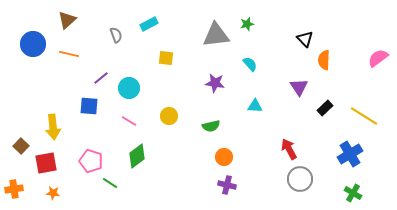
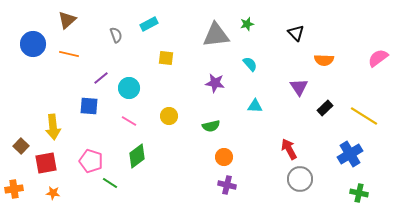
black triangle: moved 9 px left, 6 px up
orange semicircle: rotated 90 degrees counterclockwise
green cross: moved 6 px right; rotated 18 degrees counterclockwise
